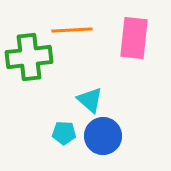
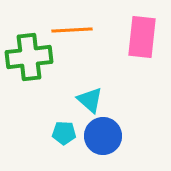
pink rectangle: moved 8 px right, 1 px up
